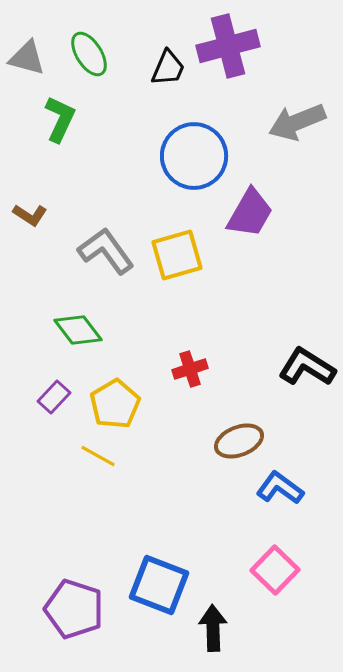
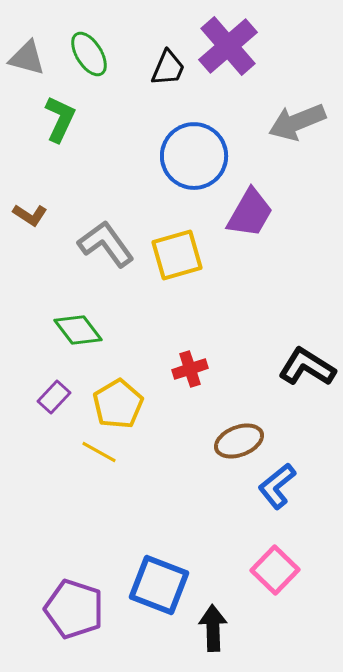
purple cross: rotated 26 degrees counterclockwise
gray L-shape: moved 7 px up
yellow pentagon: moved 3 px right
yellow line: moved 1 px right, 4 px up
blue L-shape: moved 3 px left, 2 px up; rotated 75 degrees counterclockwise
